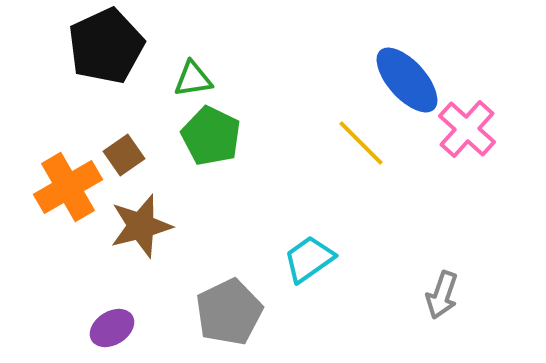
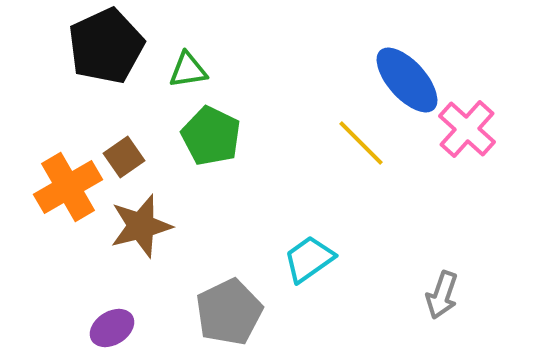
green triangle: moved 5 px left, 9 px up
brown square: moved 2 px down
